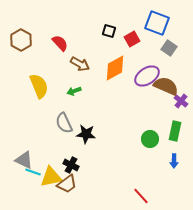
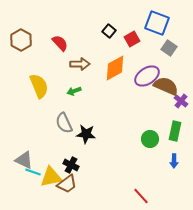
black square: rotated 24 degrees clockwise
brown arrow: rotated 30 degrees counterclockwise
